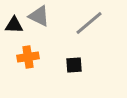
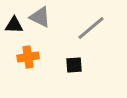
gray triangle: moved 1 px right, 1 px down
gray line: moved 2 px right, 5 px down
